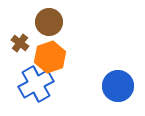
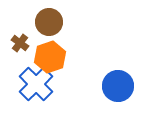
blue cross: rotated 16 degrees counterclockwise
